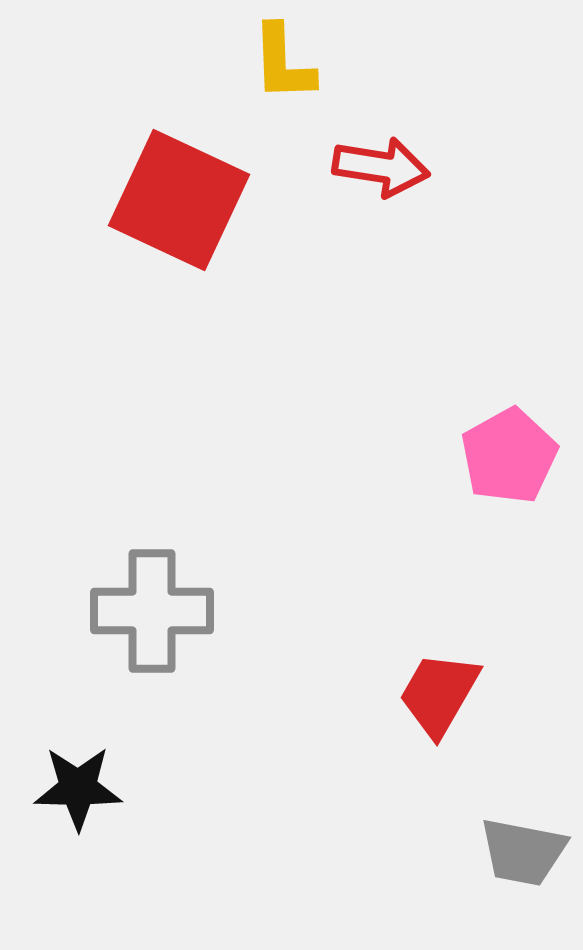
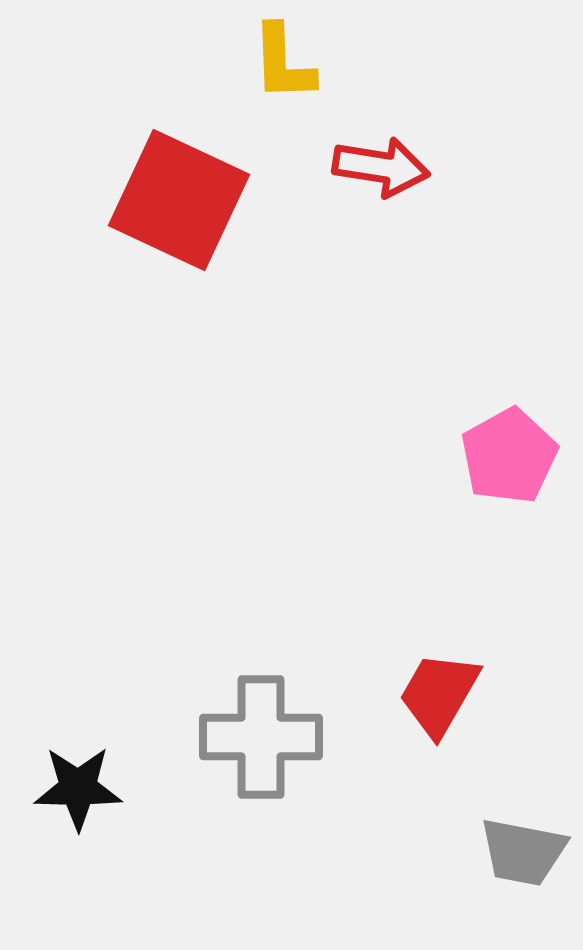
gray cross: moved 109 px right, 126 px down
